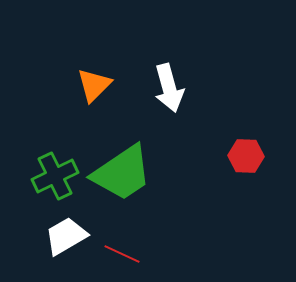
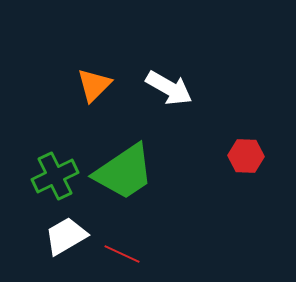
white arrow: rotated 45 degrees counterclockwise
green trapezoid: moved 2 px right, 1 px up
